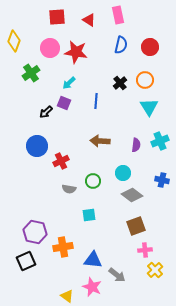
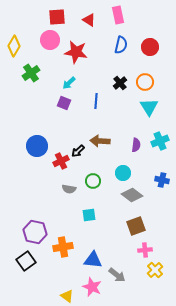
yellow diamond: moved 5 px down; rotated 10 degrees clockwise
pink circle: moved 8 px up
orange circle: moved 2 px down
black arrow: moved 32 px right, 39 px down
black square: rotated 12 degrees counterclockwise
